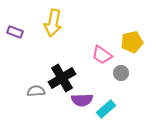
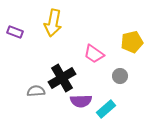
pink trapezoid: moved 8 px left, 1 px up
gray circle: moved 1 px left, 3 px down
purple semicircle: moved 1 px left, 1 px down
